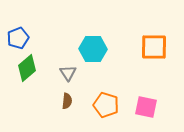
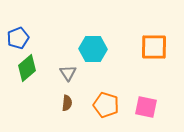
brown semicircle: moved 2 px down
